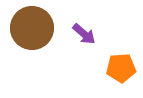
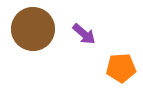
brown circle: moved 1 px right, 1 px down
